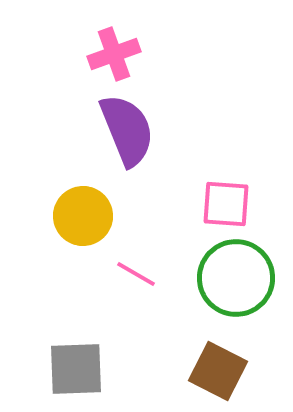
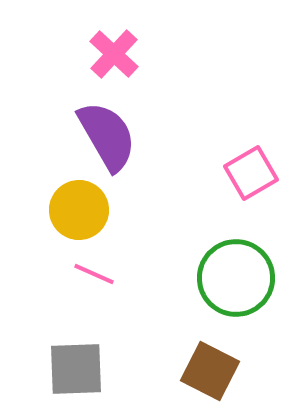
pink cross: rotated 27 degrees counterclockwise
purple semicircle: moved 20 px left, 6 px down; rotated 8 degrees counterclockwise
pink square: moved 25 px right, 31 px up; rotated 34 degrees counterclockwise
yellow circle: moved 4 px left, 6 px up
pink line: moved 42 px left; rotated 6 degrees counterclockwise
brown square: moved 8 px left
